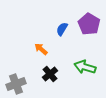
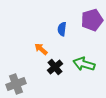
purple pentagon: moved 3 px right, 4 px up; rotated 25 degrees clockwise
blue semicircle: rotated 24 degrees counterclockwise
green arrow: moved 1 px left, 3 px up
black cross: moved 5 px right, 7 px up
